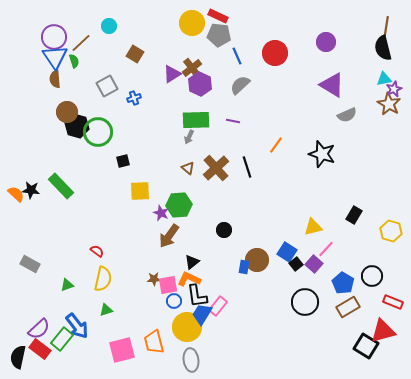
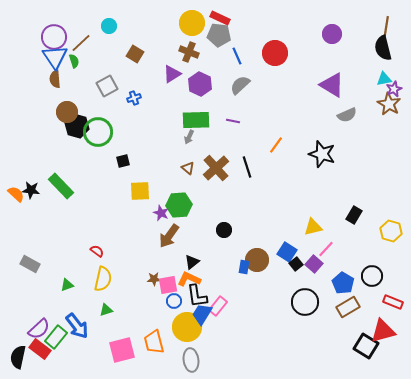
red rectangle at (218, 16): moved 2 px right, 2 px down
purple circle at (326, 42): moved 6 px right, 8 px up
brown cross at (192, 68): moved 3 px left, 16 px up; rotated 30 degrees counterclockwise
green rectangle at (62, 339): moved 6 px left, 2 px up
